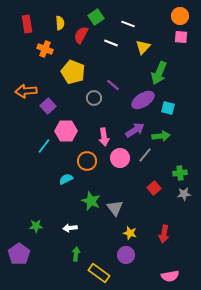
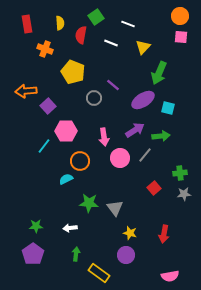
red semicircle at (81, 35): rotated 18 degrees counterclockwise
orange circle at (87, 161): moved 7 px left
green star at (91, 201): moved 2 px left, 2 px down; rotated 18 degrees counterclockwise
purple pentagon at (19, 254): moved 14 px right
